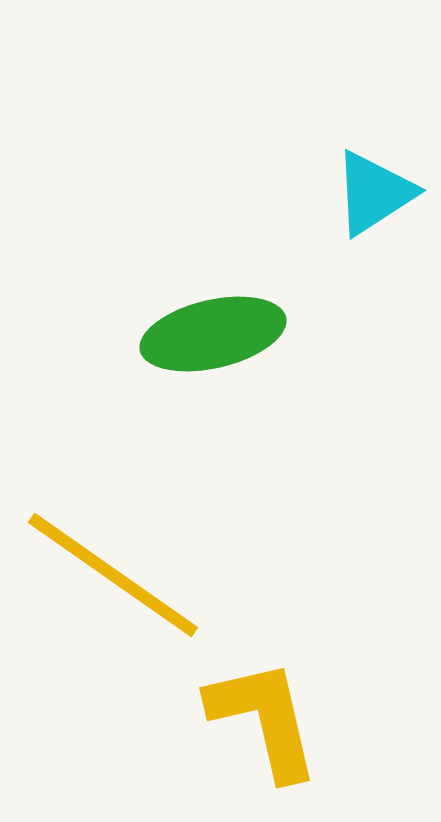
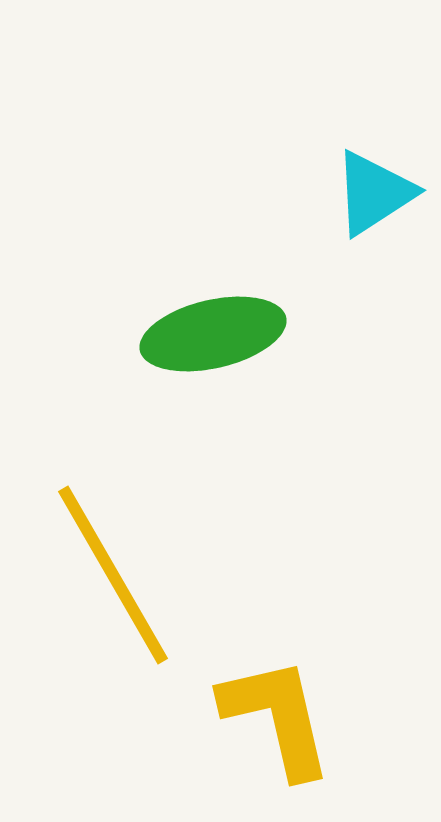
yellow line: rotated 25 degrees clockwise
yellow L-shape: moved 13 px right, 2 px up
